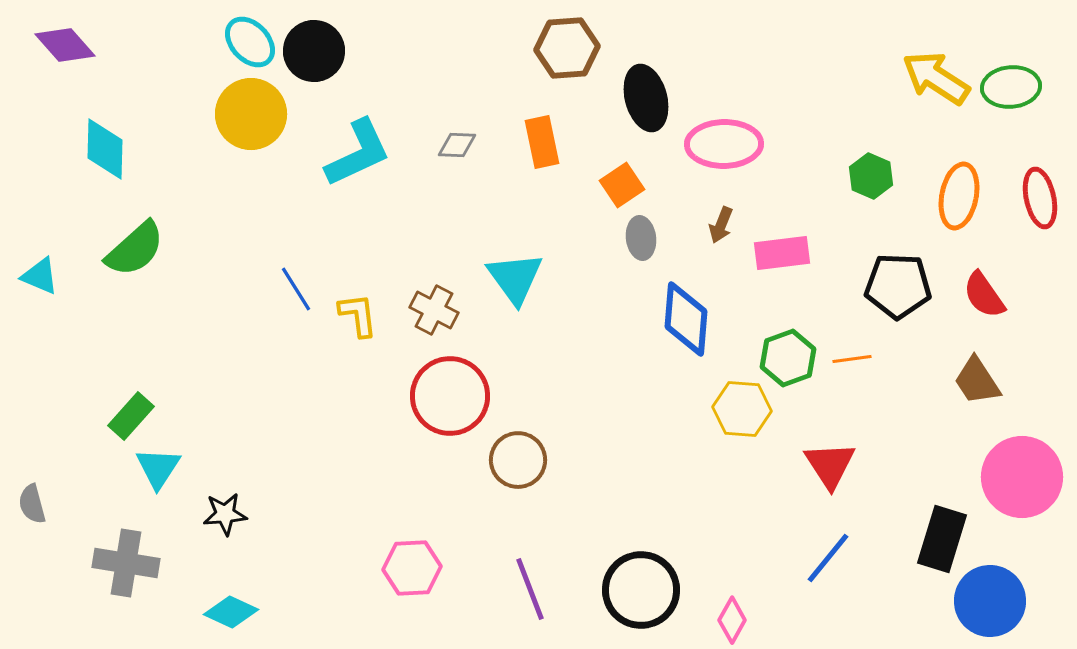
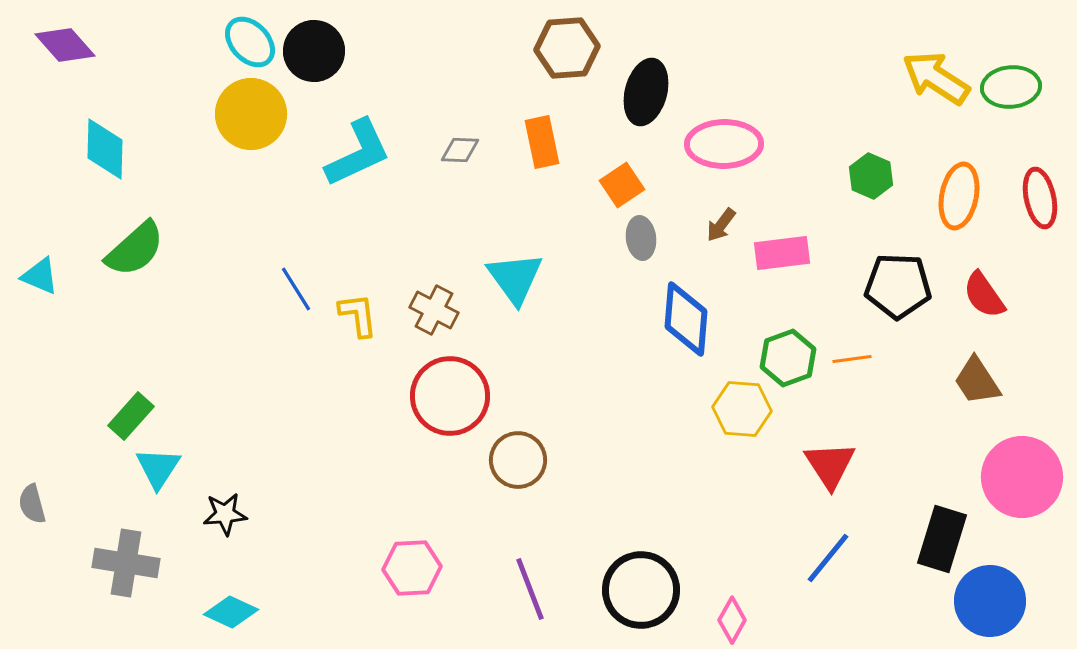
black ellipse at (646, 98): moved 6 px up; rotated 30 degrees clockwise
gray diamond at (457, 145): moved 3 px right, 5 px down
brown arrow at (721, 225): rotated 15 degrees clockwise
